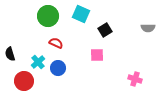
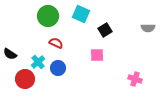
black semicircle: rotated 40 degrees counterclockwise
red circle: moved 1 px right, 2 px up
